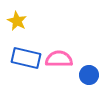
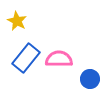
blue rectangle: rotated 64 degrees counterclockwise
blue circle: moved 1 px right, 4 px down
